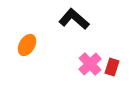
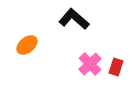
orange ellipse: rotated 20 degrees clockwise
red rectangle: moved 4 px right
